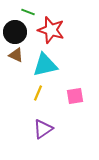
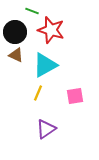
green line: moved 4 px right, 1 px up
cyan triangle: rotated 16 degrees counterclockwise
purple triangle: moved 3 px right
